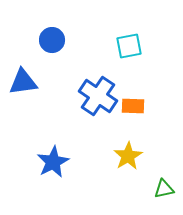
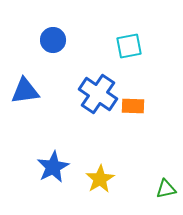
blue circle: moved 1 px right
blue triangle: moved 2 px right, 9 px down
blue cross: moved 2 px up
yellow star: moved 28 px left, 23 px down
blue star: moved 5 px down
green triangle: moved 2 px right
